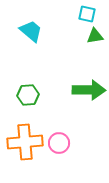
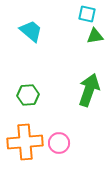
green arrow: rotated 72 degrees counterclockwise
